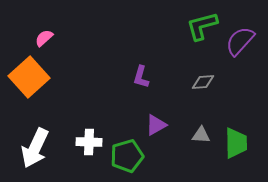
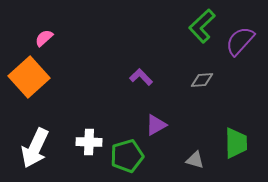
green L-shape: rotated 28 degrees counterclockwise
purple L-shape: rotated 120 degrees clockwise
gray diamond: moved 1 px left, 2 px up
gray triangle: moved 6 px left, 25 px down; rotated 12 degrees clockwise
